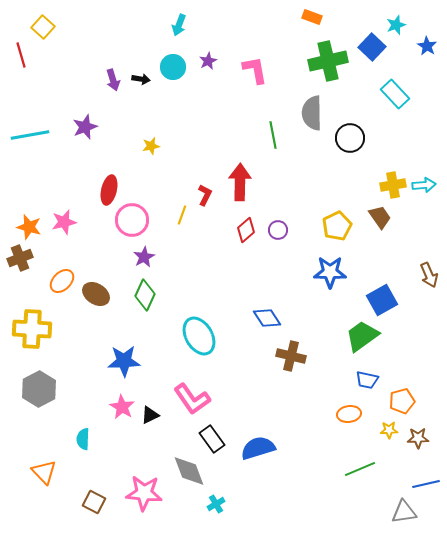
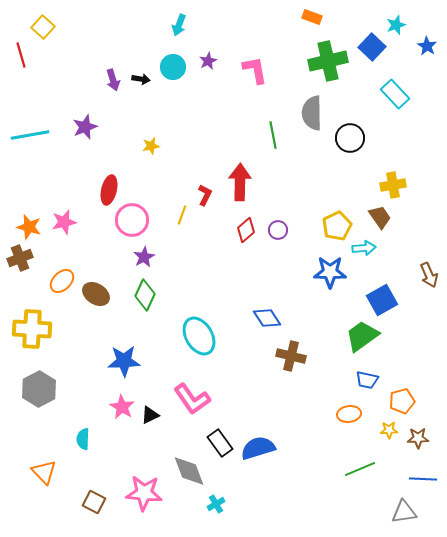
cyan arrow at (424, 185): moved 60 px left, 63 px down
black rectangle at (212, 439): moved 8 px right, 4 px down
blue line at (426, 484): moved 3 px left, 5 px up; rotated 16 degrees clockwise
